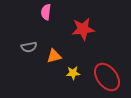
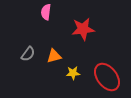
gray semicircle: moved 1 px left, 7 px down; rotated 42 degrees counterclockwise
